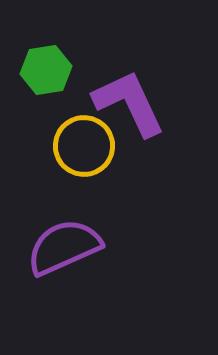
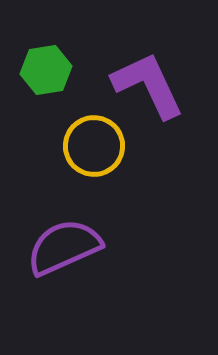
purple L-shape: moved 19 px right, 18 px up
yellow circle: moved 10 px right
